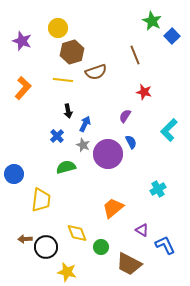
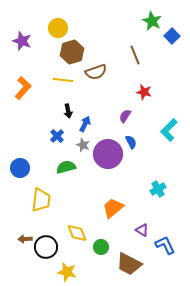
blue circle: moved 6 px right, 6 px up
